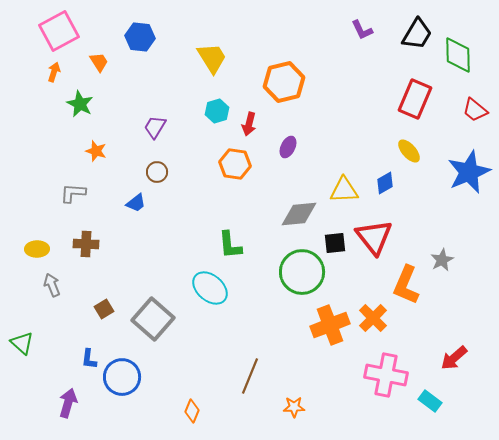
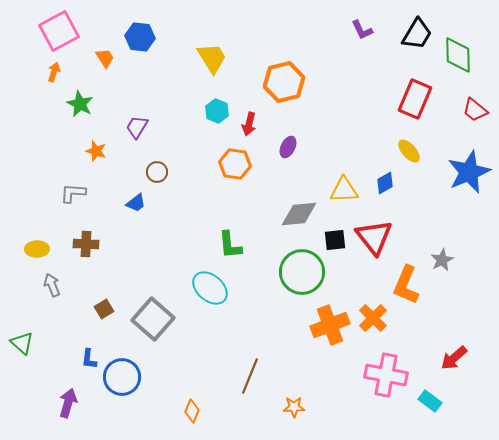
orange trapezoid at (99, 62): moved 6 px right, 4 px up
cyan hexagon at (217, 111): rotated 20 degrees counterclockwise
purple trapezoid at (155, 127): moved 18 px left
black square at (335, 243): moved 3 px up
